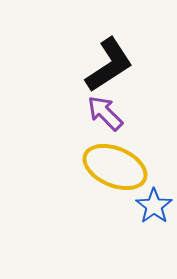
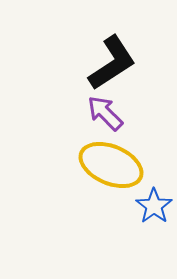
black L-shape: moved 3 px right, 2 px up
yellow ellipse: moved 4 px left, 2 px up
